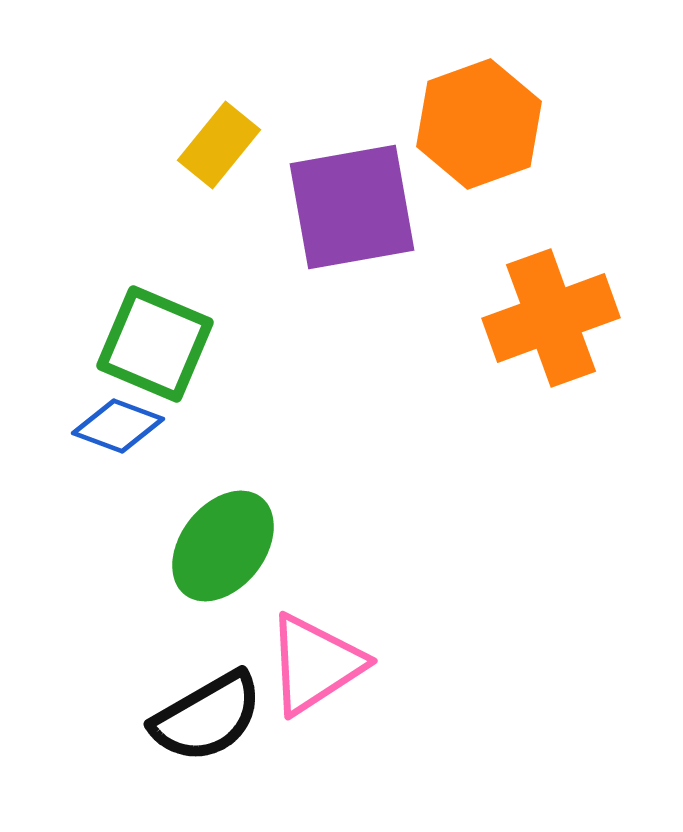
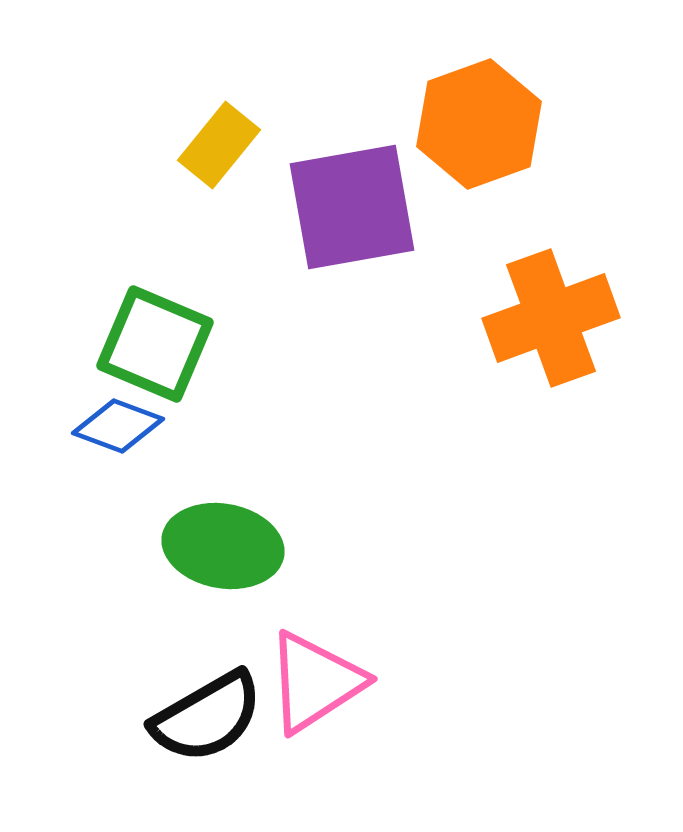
green ellipse: rotated 62 degrees clockwise
pink triangle: moved 18 px down
